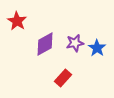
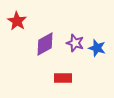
purple star: rotated 30 degrees clockwise
blue star: rotated 18 degrees counterclockwise
red rectangle: rotated 48 degrees clockwise
